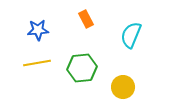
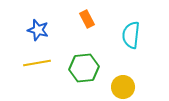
orange rectangle: moved 1 px right
blue star: rotated 20 degrees clockwise
cyan semicircle: rotated 16 degrees counterclockwise
green hexagon: moved 2 px right
